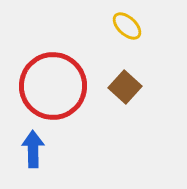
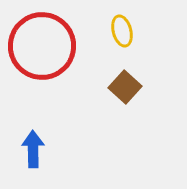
yellow ellipse: moved 5 px left, 5 px down; rotated 32 degrees clockwise
red circle: moved 11 px left, 40 px up
